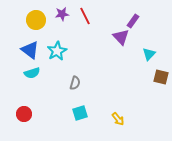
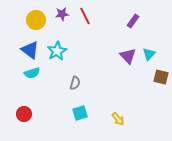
purple triangle: moved 7 px right, 19 px down
